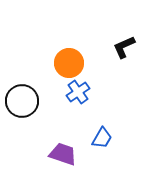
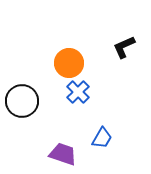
blue cross: rotated 10 degrees counterclockwise
